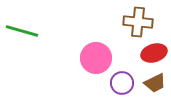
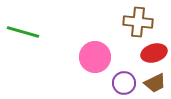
green line: moved 1 px right, 1 px down
pink circle: moved 1 px left, 1 px up
purple circle: moved 2 px right
